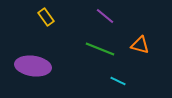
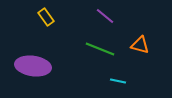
cyan line: rotated 14 degrees counterclockwise
